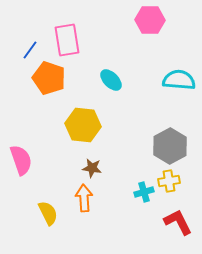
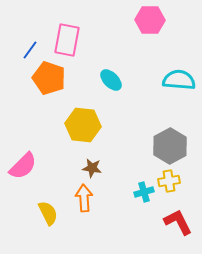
pink rectangle: rotated 20 degrees clockwise
pink semicircle: moved 2 px right, 6 px down; rotated 64 degrees clockwise
